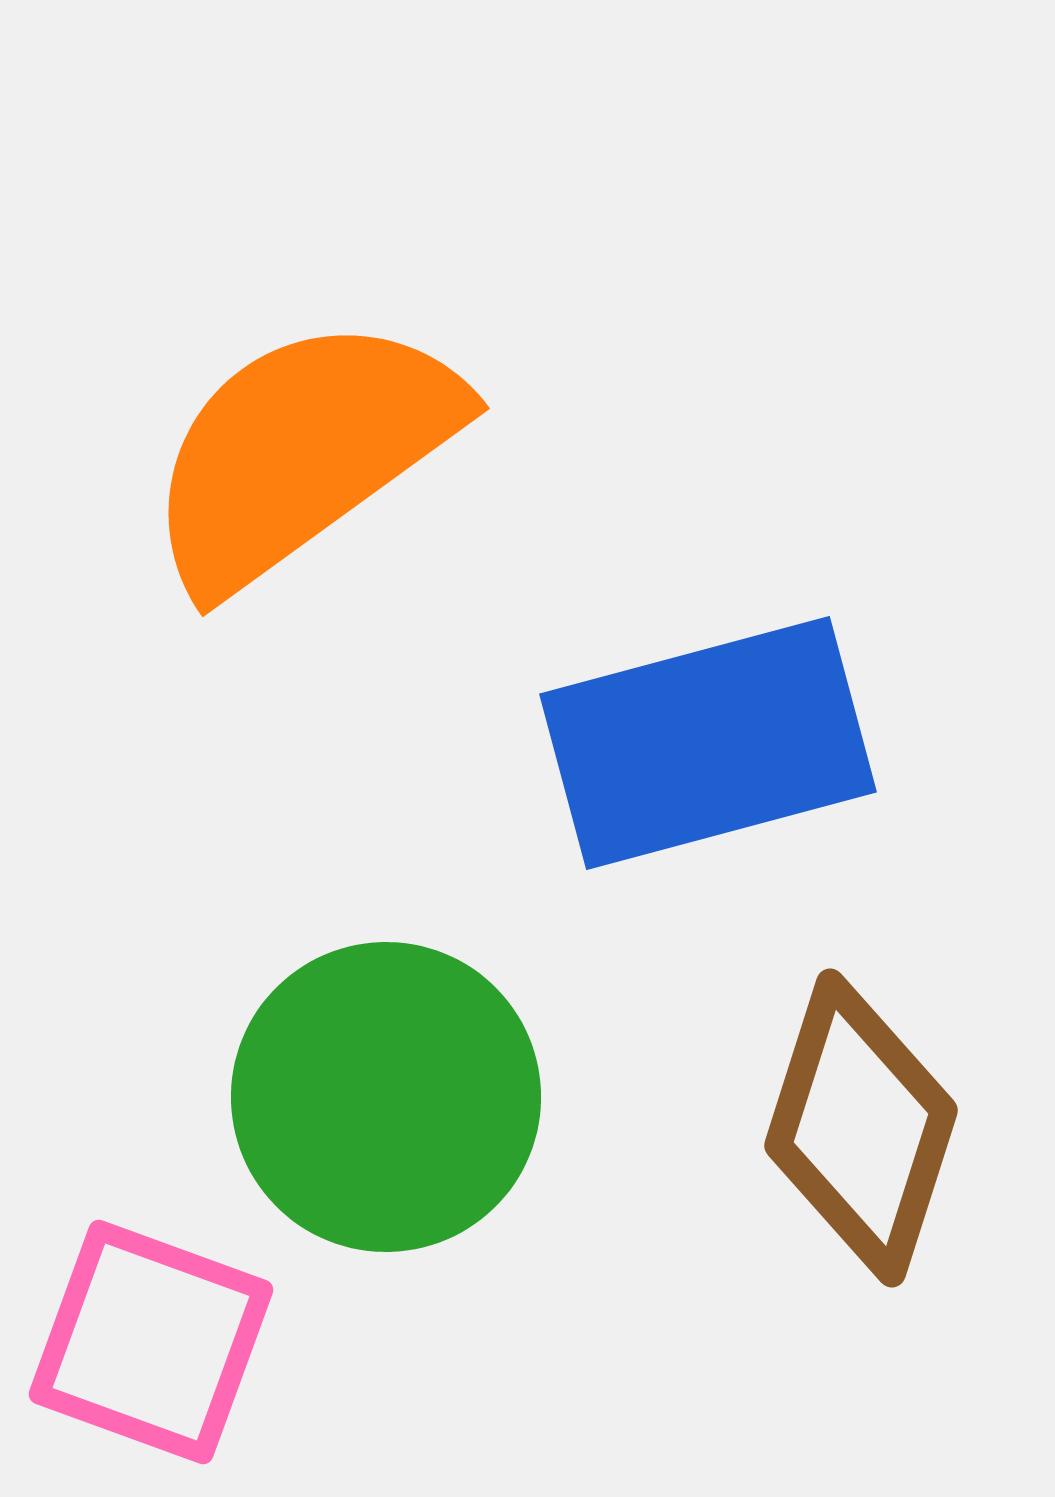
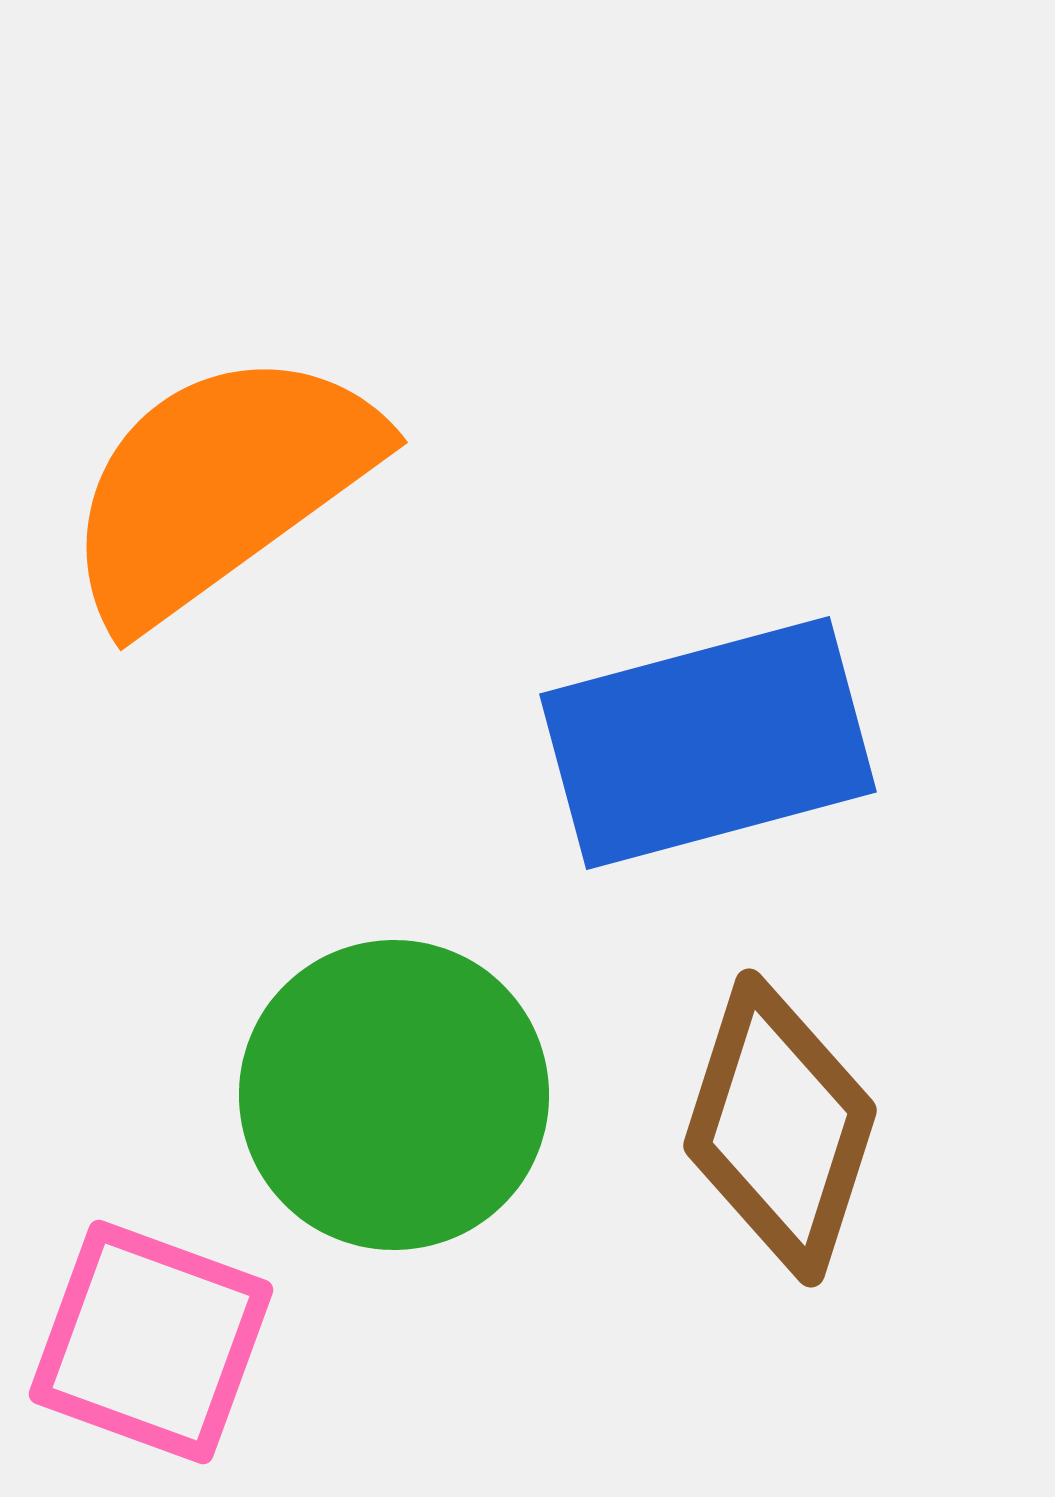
orange semicircle: moved 82 px left, 34 px down
green circle: moved 8 px right, 2 px up
brown diamond: moved 81 px left
